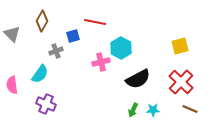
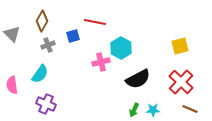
gray cross: moved 8 px left, 6 px up
green arrow: moved 1 px right
